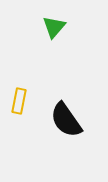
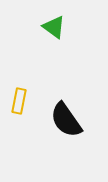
green triangle: rotated 35 degrees counterclockwise
